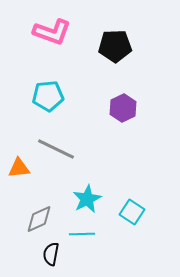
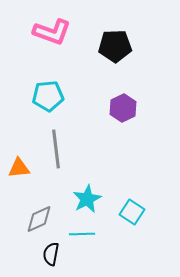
gray line: rotated 57 degrees clockwise
